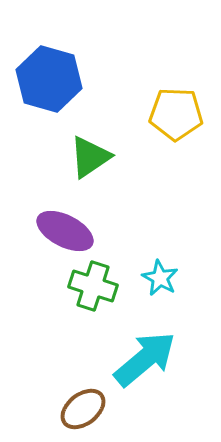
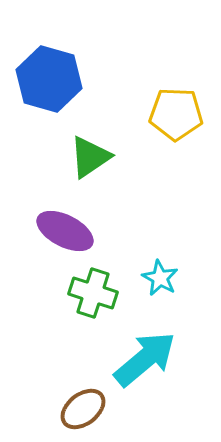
green cross: moved 7 px down
